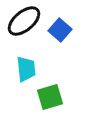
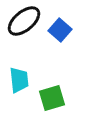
cyan trapezoid: moved 7 px left, 11 px down
green square: moved 2 px right, 1 px down
